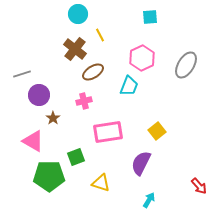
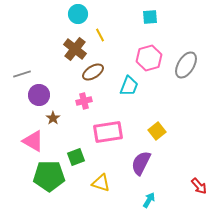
pink hexagon: moved 7 px right; rotated 10 degrees clockwise
